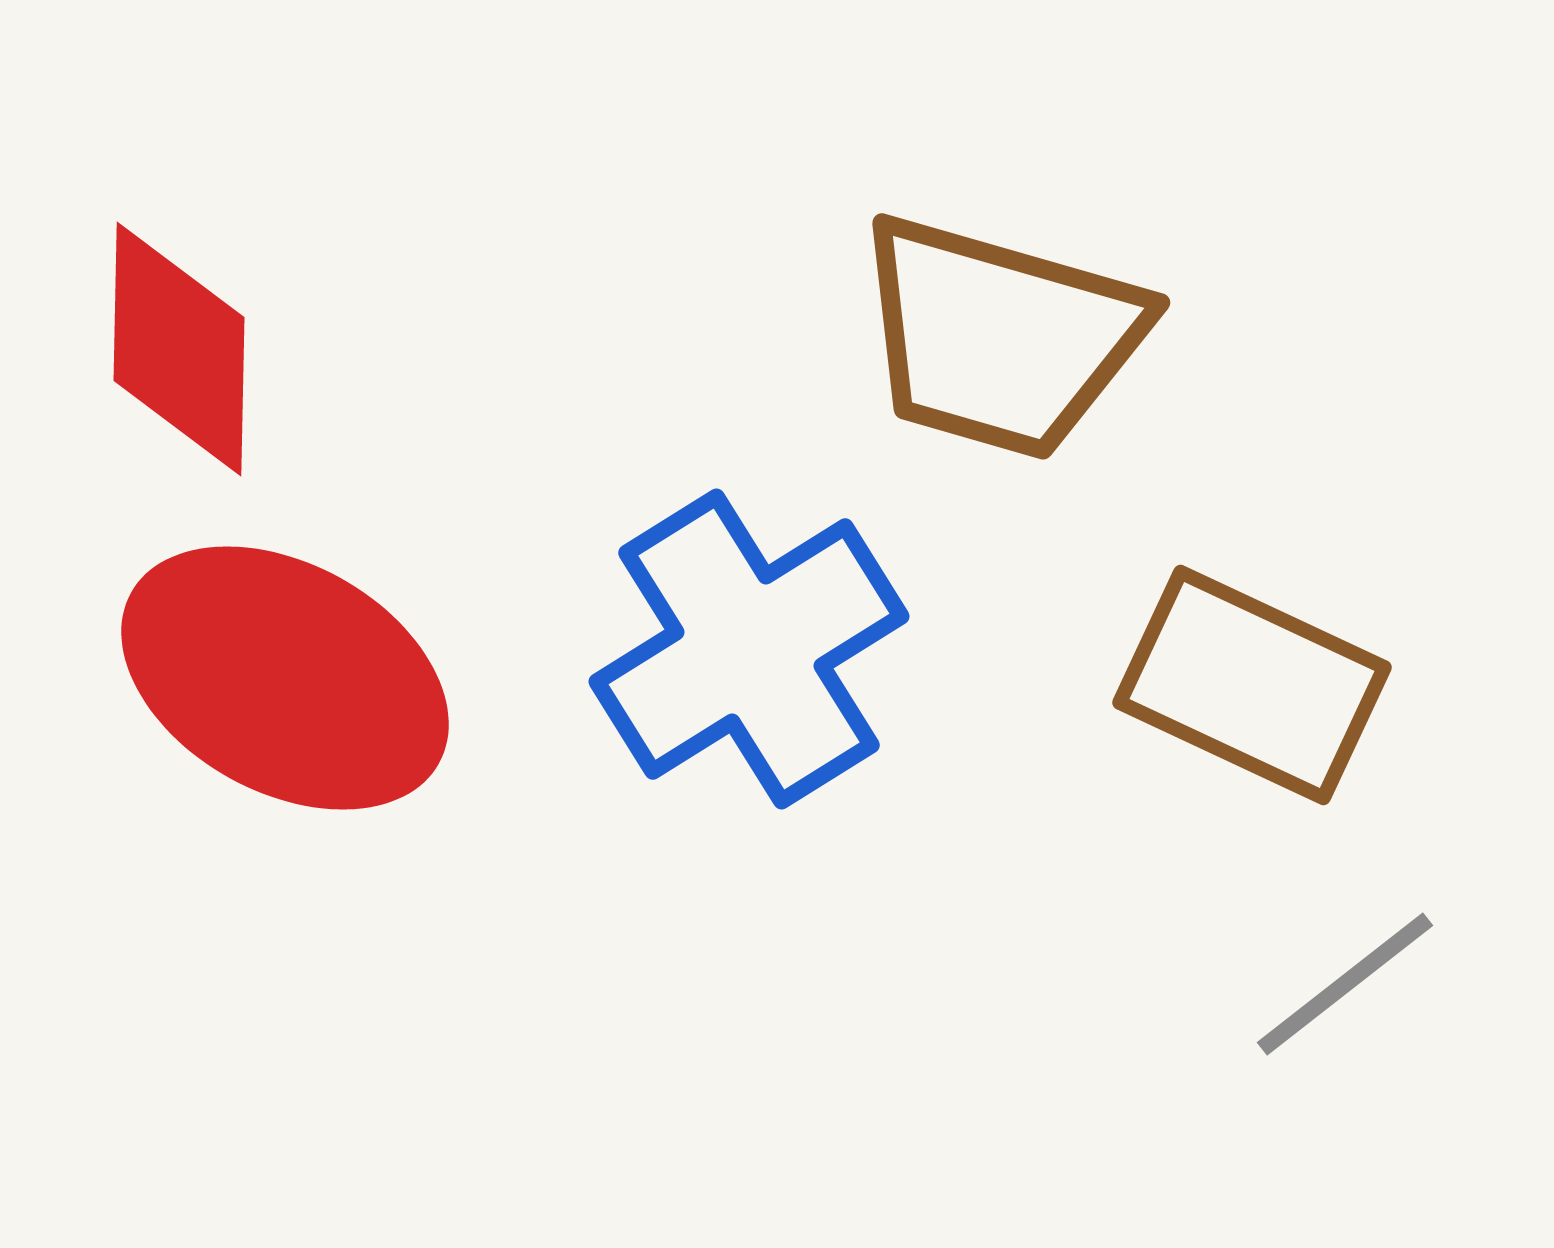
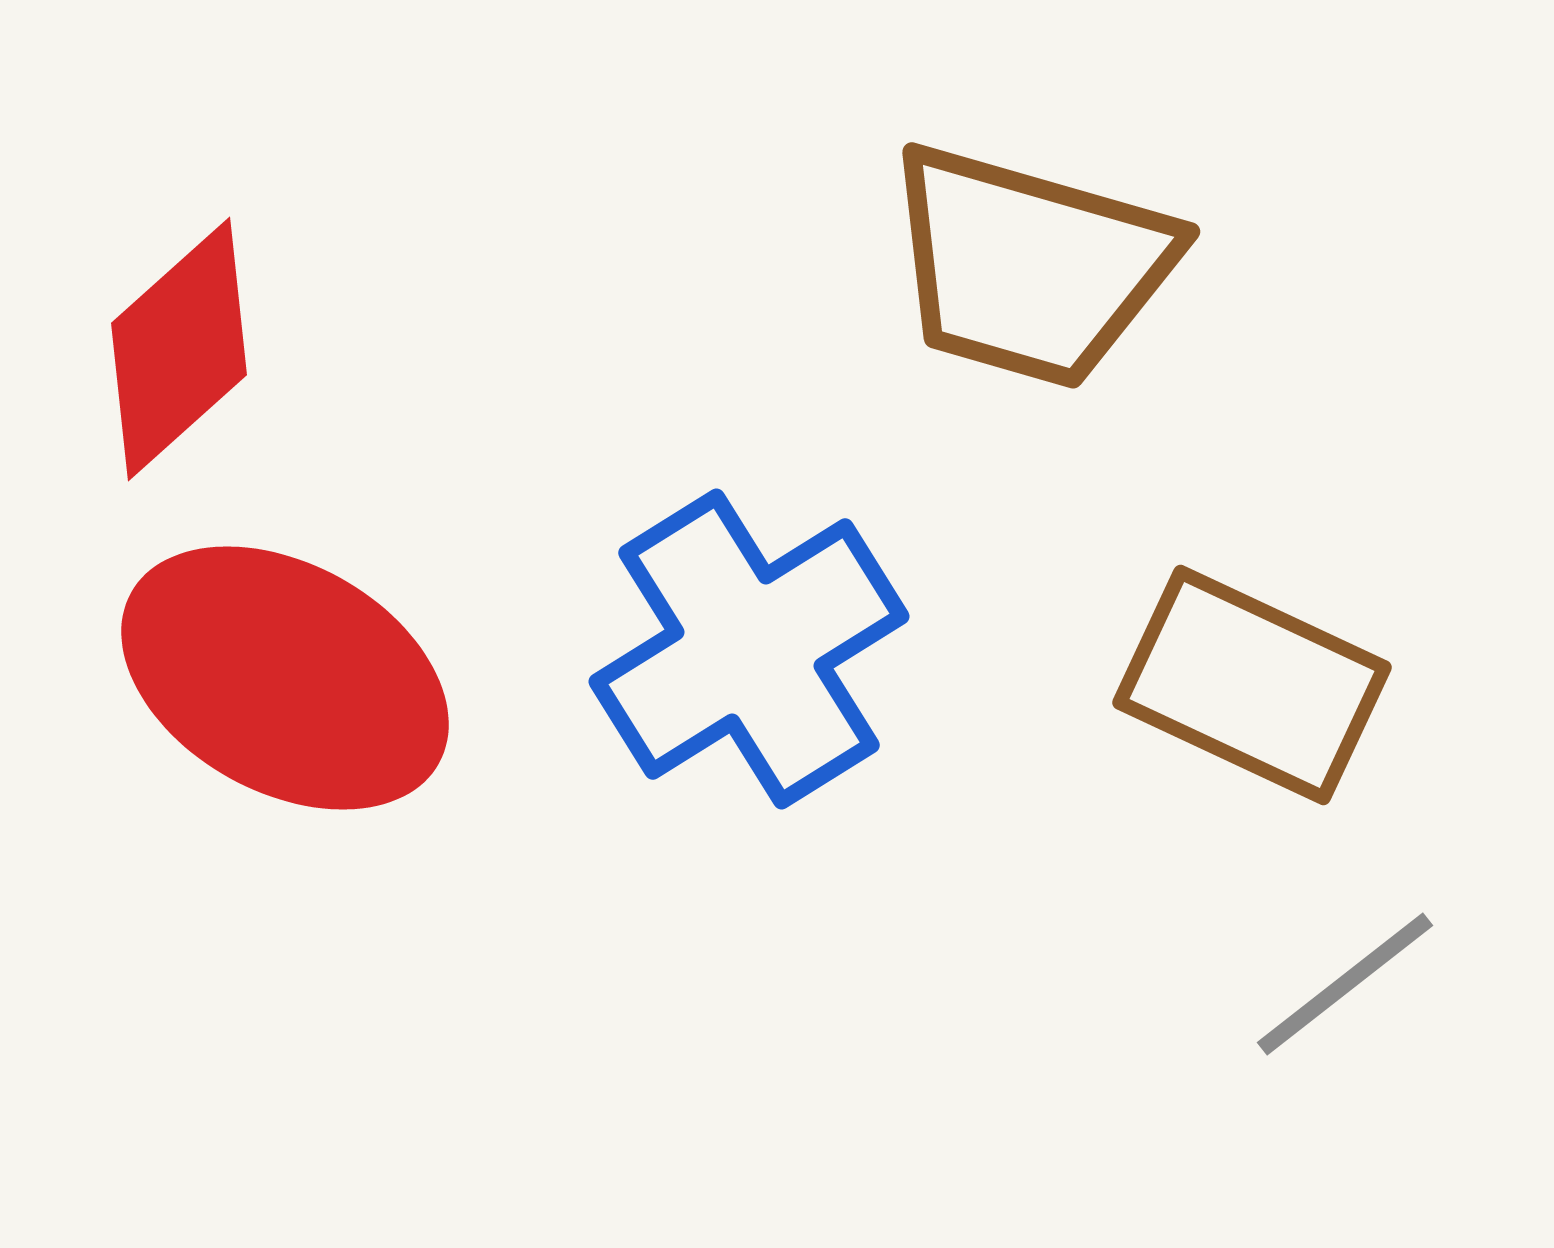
brown trapezoid: moved 30 px right, 71 px up
red diamond: rotated 47 degrees clockwise
